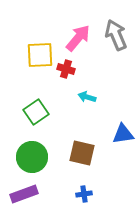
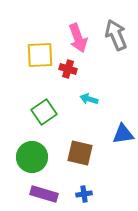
pink arrow: rotated 120 degrees clockwise
red cross: moved 2 px right
cyan arrow: moved 2 px right, 2 px down
green square: moved 8 px right
brown square: moved 2 px left
purple rectangle: moved 20 px right; rotated 36 degrees clockwise
